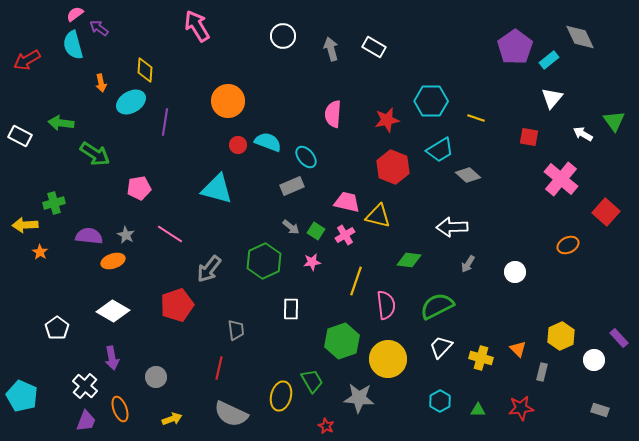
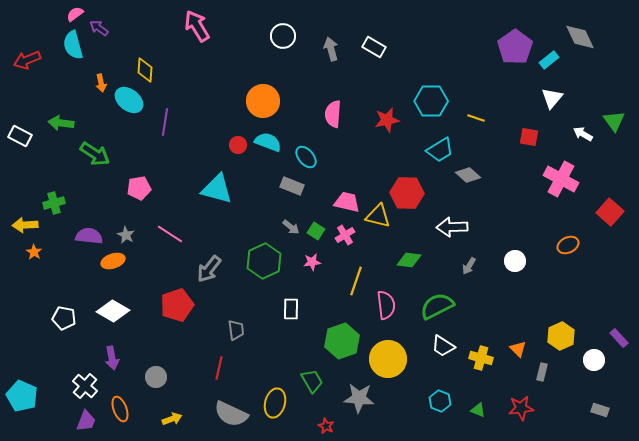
red arrow at (27, 60): rotated 8 degrees clockwise
orange circle at (228, 101): moved 35 px right
cyan ellipse at (131, 102): moved 2 px left, 2 px up; rotated 68 degrees clockwise
red hexagon at (393, 167): moved 14 px right, 26 px down; rotated 20 degrees counterclockwise
pink cross at (561, 179): rotated 12 degrees counterclockwise
gray rectangle at (292, 186): rotated 45 degrees clockwise
red square at (606, 212): moved 4 px right
orange star at (40, 252): moved 6 px left
gray arrow at (468, 264): moved 1 px right, 2 px down
white circle at (515, 272): moved 11 px up
white pentagon at (57, 328): moved 7 px right, 10 px up; rotated 25 degrees counterclockwise
white trapezoid at (441, 347): moved 2 px right, 1 px up; rotated 100 degrees counterclockwise
yellow ellipse at (281, 396): moved 6 px left, 7 px down
cyan hexagon at (440, 401): rotated 10 degrees counterclockwise
green triangle at (478, 410): rotated 21 degrees clockwise
